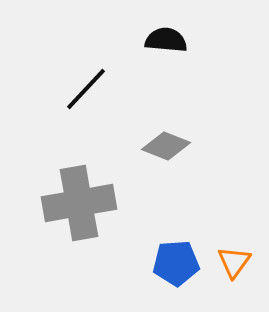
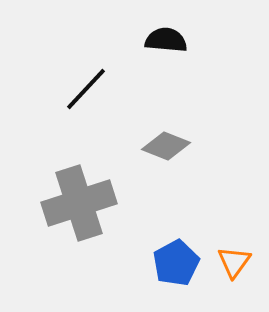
gray cross: rotated 8 degrees counterclockwise
blue pentagon: rotated 24 degrees counterclockwise
